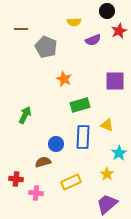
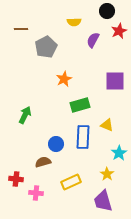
purple semicircle: rotated 140 degrees clockwise
gray pentagon: rotated 20 degrees clockwise
orange star: rotated 21 degrees clockwise
purple trapezoid: moved 4 px left, 3 px up; rotated 65 degrees counterclockwise
